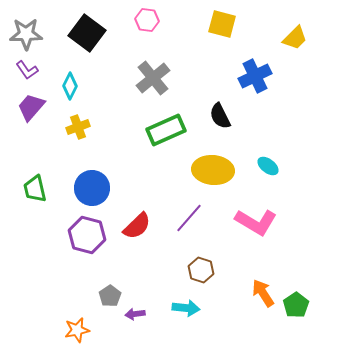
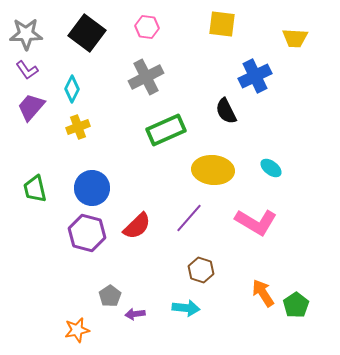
pink hexagon: moved 7 px down
yellow square: rotated 8 degrees counterclockwise
yellow trapezoid: rotated 48 degrees clockwise
gray cross: moved 7 px left, 1 px up; rotated 12 degrees clockwise
cyan diamond: moved 2 px right, 3 px down
black semicircle: moved 6 px right, 5 px up
cyan ellipse: moved 3 px right, 2 px down
purple hexagon: moved 2 px up
